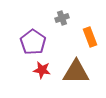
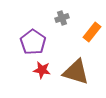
orange rectangle: moved 2 px right, 5 px up; rotated 60 degrees clockwise
brown triangle: rotated 16 degrees clockwise
